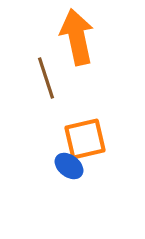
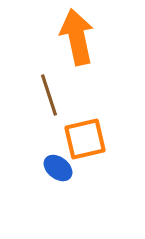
brown line: moved 3 px right, 17 px down
blue ellipse: moved 11 px left, 2 px down
